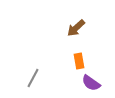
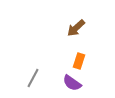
orange rectangle: rotated 28 degrees clockwise
purple semicircle: moved 19 px left
